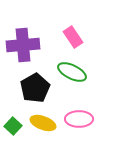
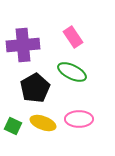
green square: rotated 18 degrees counterclockwise
